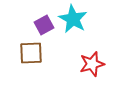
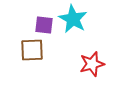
purple square: rotated 36 degrees clockwise
brown square: moved 1 px right, 3 px up
